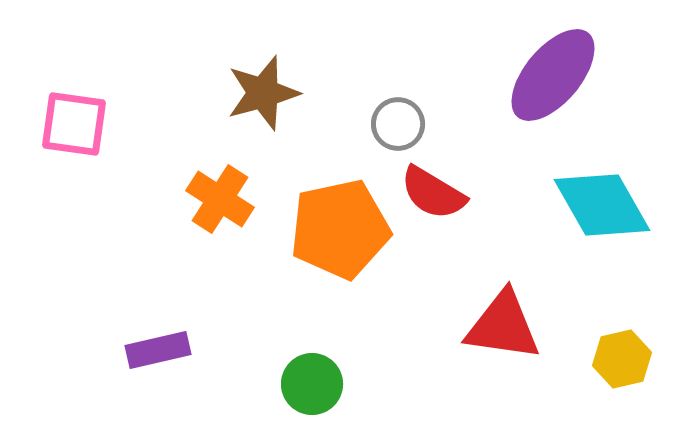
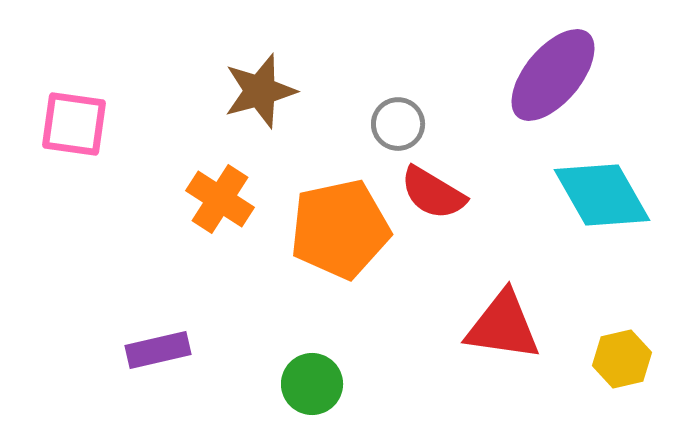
brown star: moved 3 px left, 2 px up
cyan diamond: moved 10 px up
